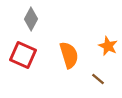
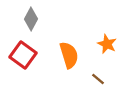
orange star: moved 1 px left, 2 px up
red square: rotated 12 degrees clockwise
